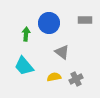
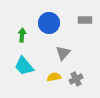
green arrow: moved 4 px left, 1 px down
gray triangle: moved 1 px right, 1 px down; rotated 35 degrees clockwise
